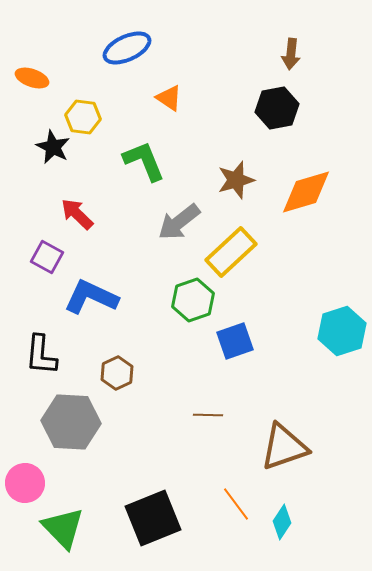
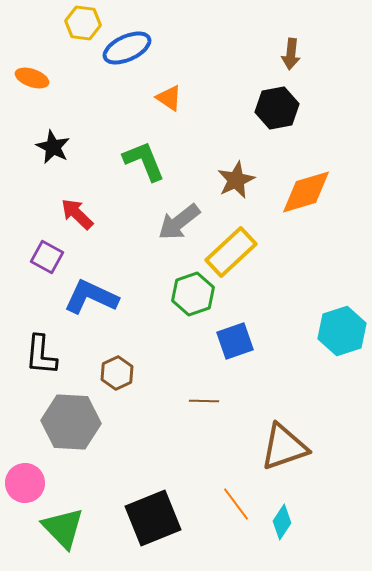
yellow hexagon: moved 94 px up
brown star: rotated 9 degrees counterclockwise
green hexagon: moved 6 px up
brown line: moved 4 px left, 14 px up
